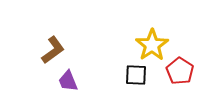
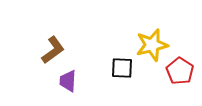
yellow star: rotated 20 degrees clockwise
black square: moved 14 px left, 7 px up
purple trapezoid: rotated 25 degrees clockwise
